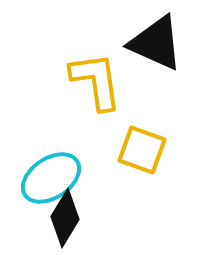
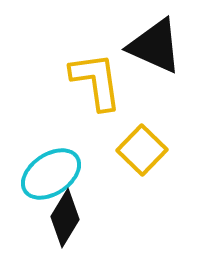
black triangle: moved 1 px left, 3 px down
yellow square: rotated 24 degrees clockwise
cyan ellipse: moved 4 px up
